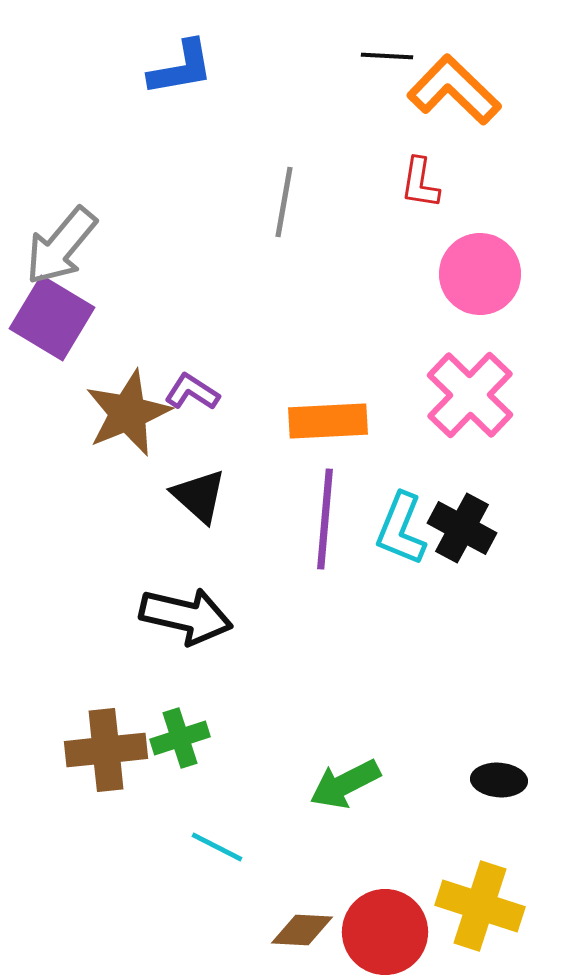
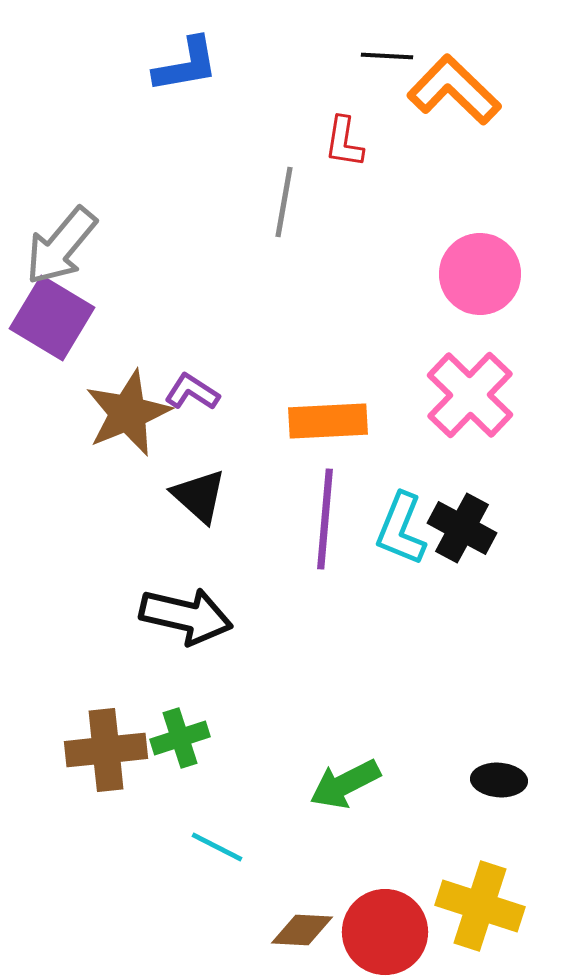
blue L-shape: moved 5 px right, 3 px up
red L-shape: moved 76 px left, 41 px up
